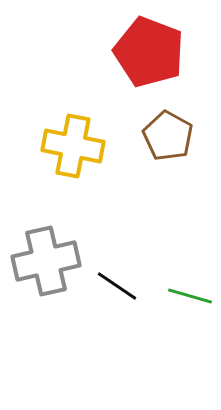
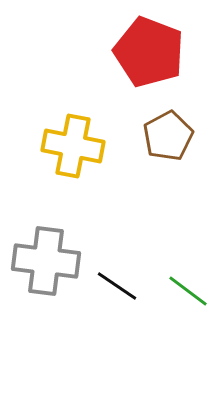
brown pentagon: rotated 15 degrees clockwise
gray cross: rotated 20 degrees clockwise
green line: moved 2 px left, 5 px up; rotated 21 degrees clockwise
